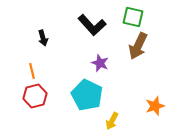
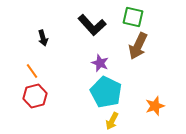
orange line: rotated 21 degrees counterclockwise
cyan pentagon: moved 19 px right, 3 px up
